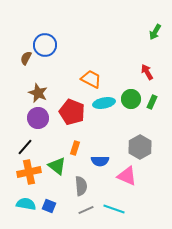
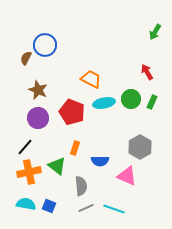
brown star: moved 3 px up
gray line: moved 2 px up
